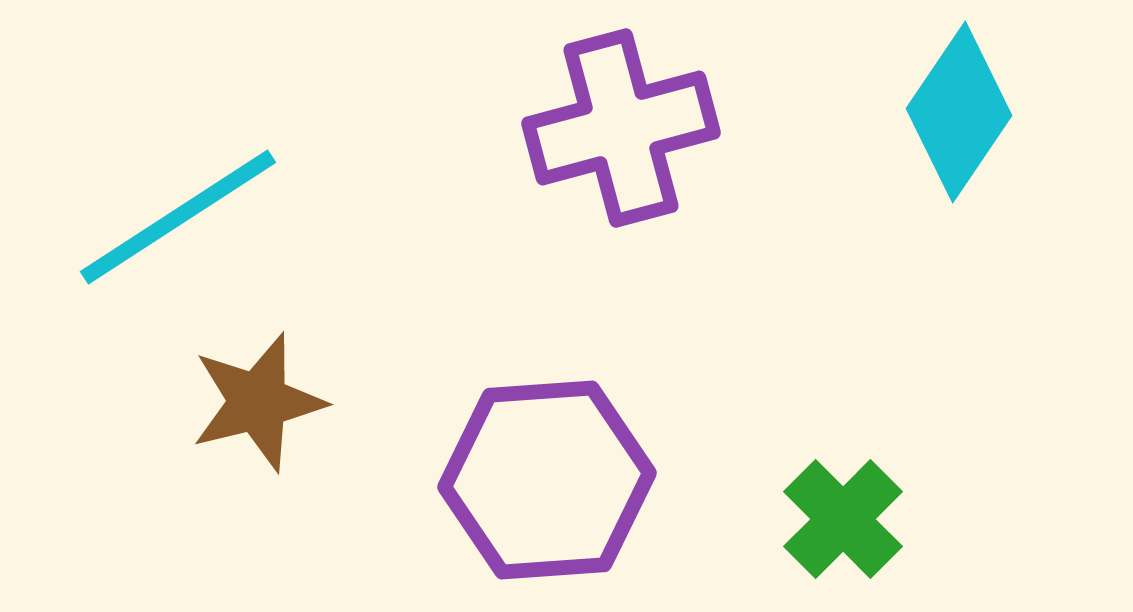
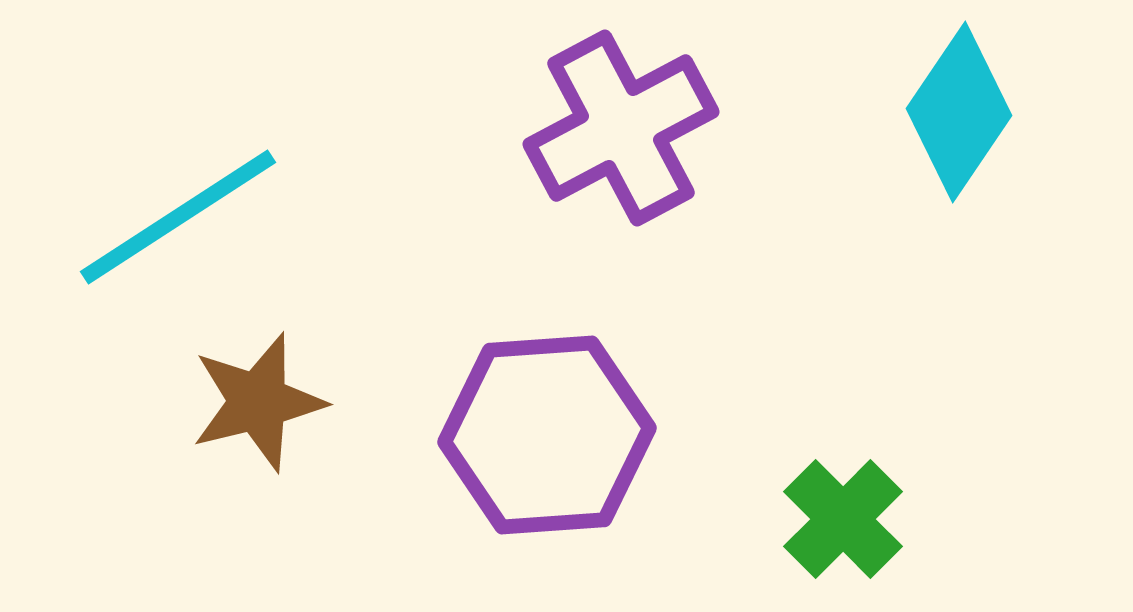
purple cross: rotated 13 degrees counterclockwise
purple hexagon: moved 45 px up
